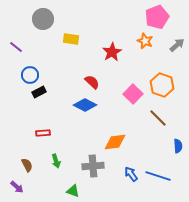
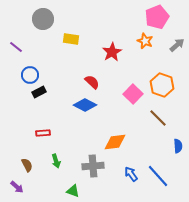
blue line: rotated 30 degrees clockwise
